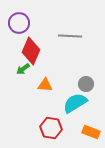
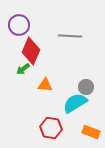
purple circle: moved 2 px down
gray circle: moved 3 px down
